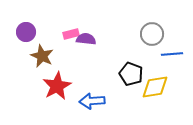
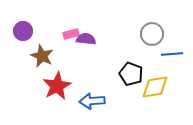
purple circle: moved 3 px left, 1 px up
